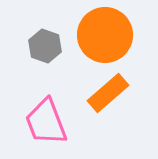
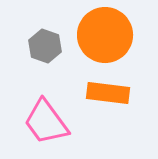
orange rectangle: rotated 48 degrees clockwise
pink trapezoid: rotated 15 degrees counterclockwise
